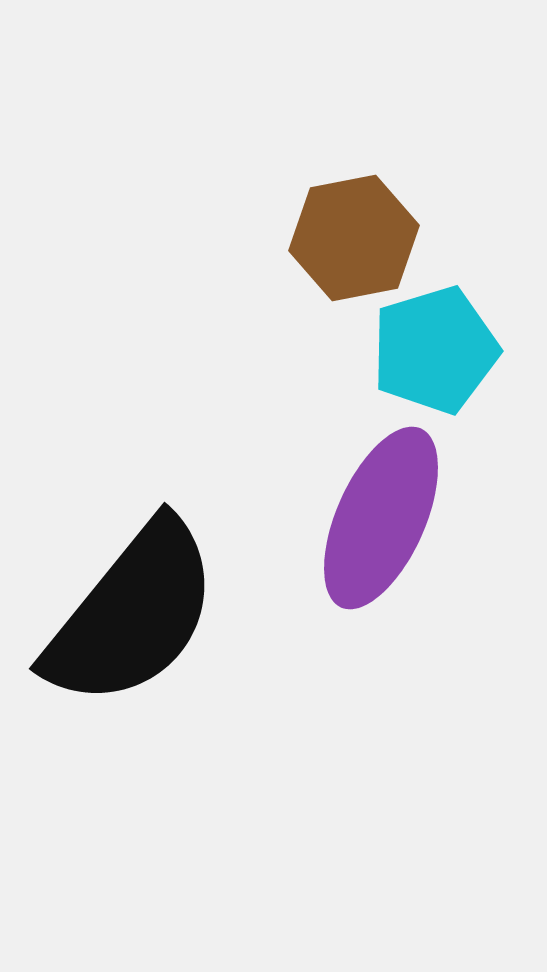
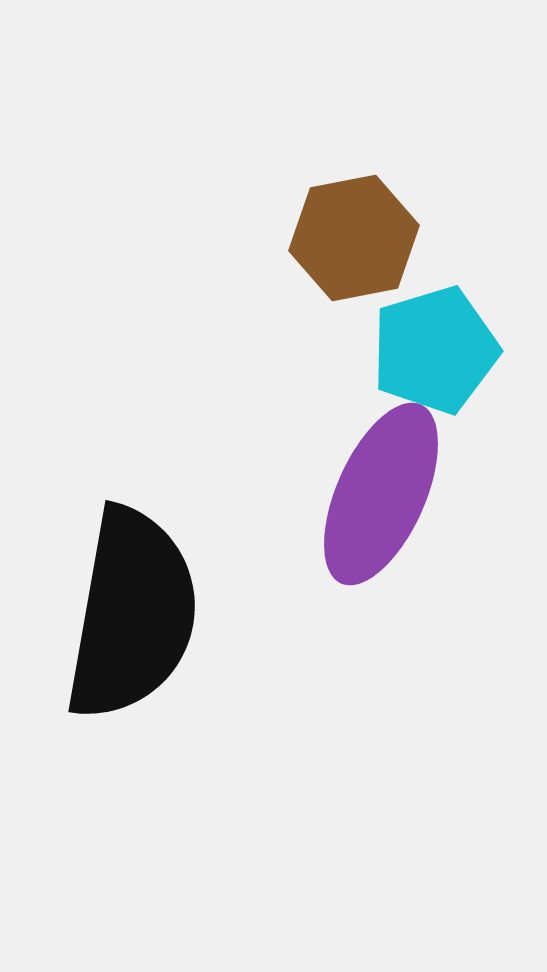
purple ellipse: moved 24 px up
black semicircle: rotated 29 degrees counterclockwise
